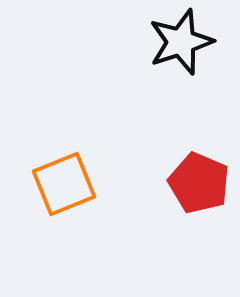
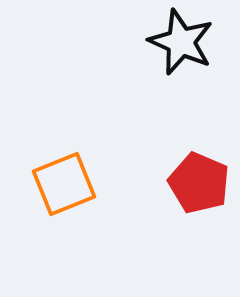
black star: rotated 30 degrees counterclockwise
